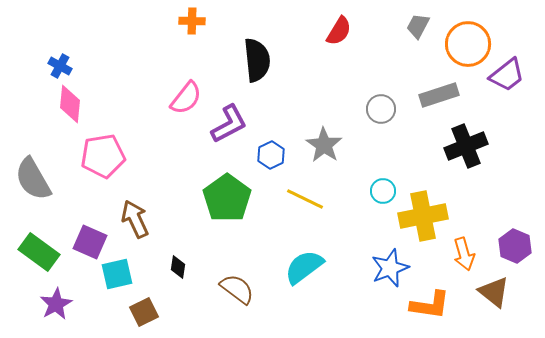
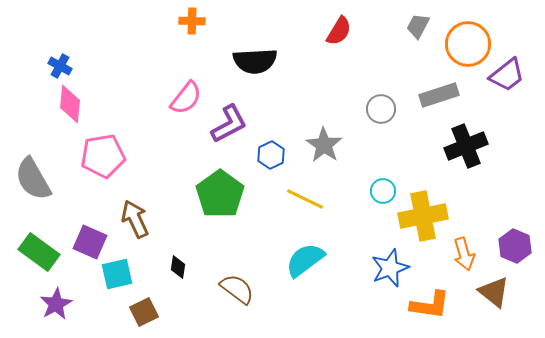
black semicircle: moved 2 px left, 1 px down; rotated 93 degrees clockwise
green pentagon: moved 7 px left, 4 px up
cyan semicircle: moved 1 px right, 7 px up
